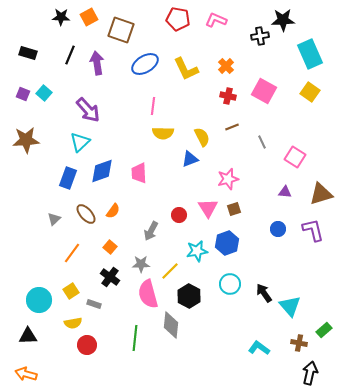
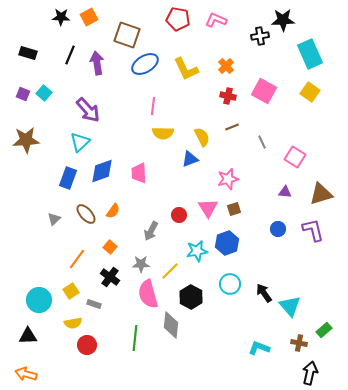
brown square at (121, 30): moved 6 px right, 5 px down
orange line at (72, 253): moved 5 px right, 6 px down
black hexagon at (189, 296): moved 2 px right, 1 px down
cyan L-shape at (259, 348): rotated 15 degrees counterclockwise
